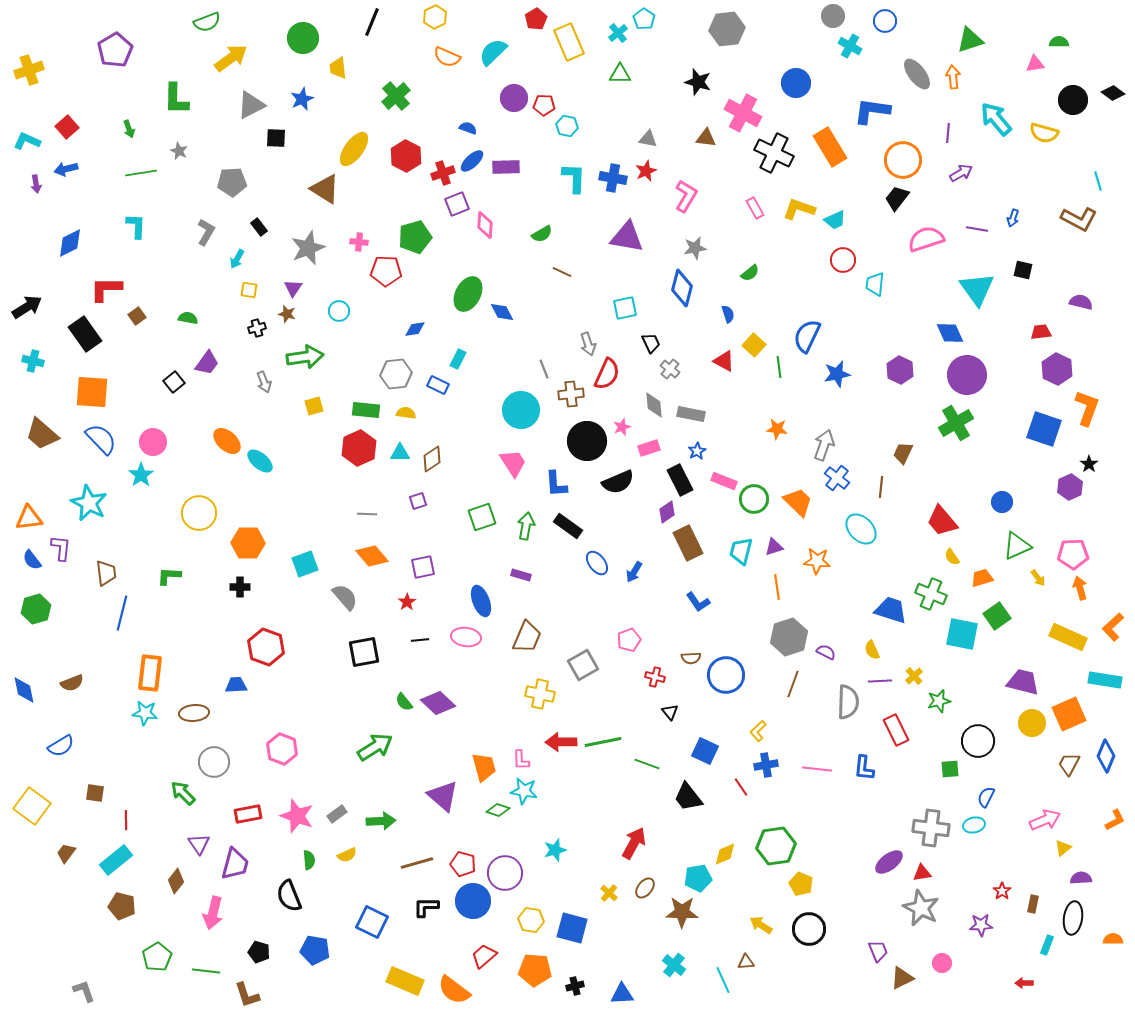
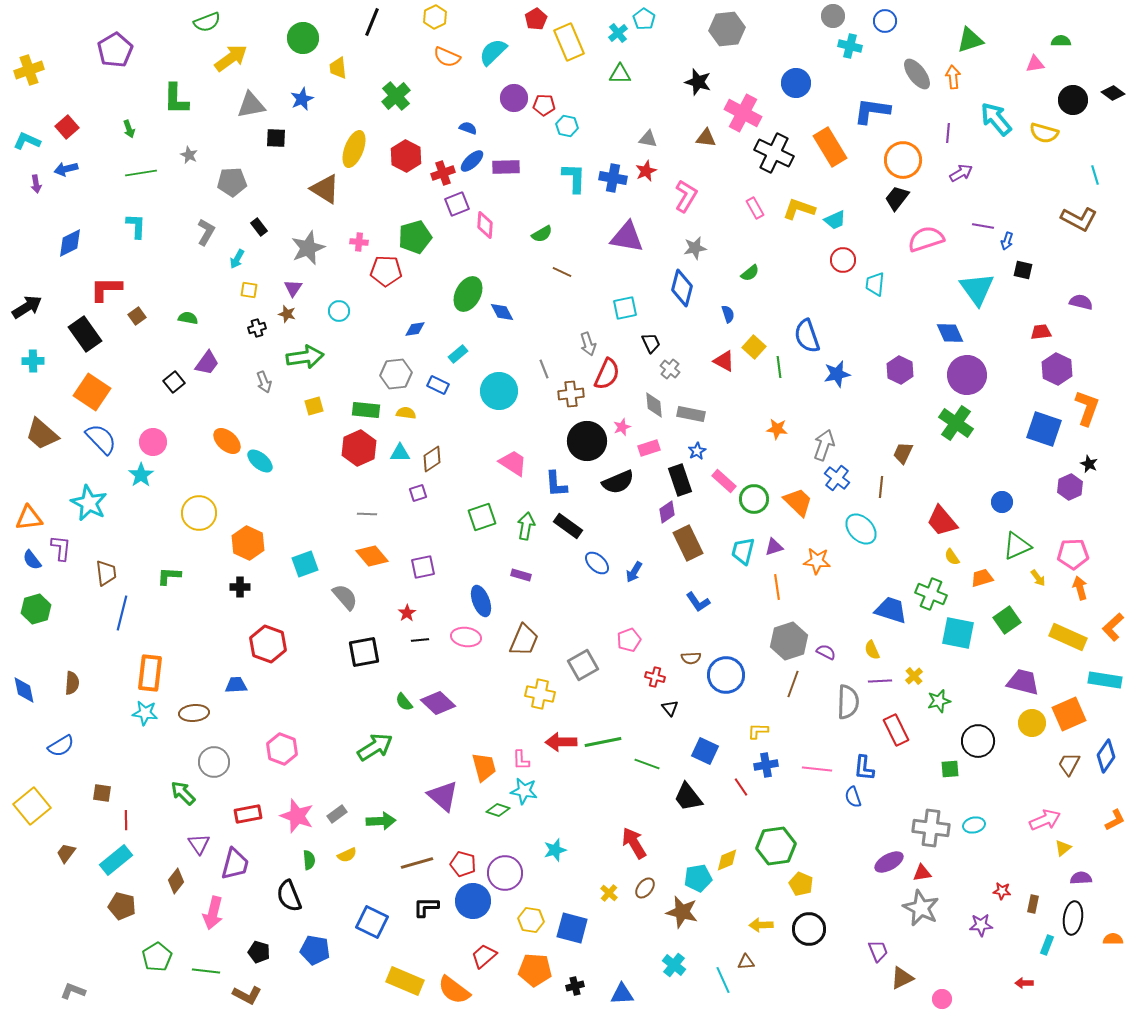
green semicircle at (1059, 42): moved 2 px right, 1 px up
cyan cross at (850, 46): rotated 15 degrees counterclockwise
gray triangle at (251, 105): rotated 16 degrees clockwise
yellow ellipse at (354, 149): rotated 15 degrees counterclockwise
gray star at (179, 151): moved 10 px right, 4 px down
cyan line at (1098, 181): moved 3 px left, 6 px up
blue arrow at (1013, 218): moved 6 px left, 23 px down
purple line at (977, 229): moved 6 px right, 3 px up
blue semicircle at (807, 336): rotated 44 degrees counterclockwise
yellow square at (754, 345): moved 2 px down
cyan rectangle at (458, 359): moved 5 px up; rotated 24 degrees clockwise
cyan cross at (33, 361): rotated 15 degrees counterclockwise
orange square at (92, 392): rotated 30 degrees clockwise
cyan circle at (521, 410): moved 22 px left, 19 px up
green cross at (956, 423): rotated 24 degrees counterclockwise
pink trapezoid at (513, 463): rotated 24 degrees counterclockwise
black star at (1089, 464): rotated 12 degrees counterclockwise
black rectangle at (680, 480): rotated 8 degrees clockwise
pink rectangle at (724, 481): rotated 20 degrees clockwise
purple square at (418, 501): moved 8 px up
orange hexagon at (248, 543): rotated 24 degrees clockwise
cyan trapezoid at (741, 551): moved 2 px right
blue ellipse at (597, 563): rotated 10 degrees counterclockwise
red star at (407, 602): moved 11 px down
green square at (997, 616): moved 10 px right, 4 px down
cyan square at (962, 634): moved 4 px left, 1 px up
brown trapezoid at (527, 637): moved 3 px left, 3 px down
gray hexagon at (789, 637): moved 4 px down
red hexagon at (266, 647): moved 2 px right, 3 px up
brown semicircle at (72, 683): rotated 65 degrees counterclockwise
black triangle at (670, 712): moved 4 px up
yellow L-shape at (758, 731): rotated 45 degrees clockwise
blue diamond at (1106, 756): rotated 12 degrees clockwise
brown square at (95, 793): moved 7 px right
blue semicircle at (986, 797): moved 133 px left; rotated 45 degrees counterclockwise
yellow square at (32, 806): rotated 15 degrees clockwise
red arrow at (634, 843): rotated 60 degrees counterclockwise
yellow diamond at (725, 854): moved 2 px right, 6 px down
purple ellipse at (889, 862): rotated 8 degrees clockwise
red star at (1002, 891): rotated 30 degrees counterclockwise
brown star at (682, 912): rotated 12 degrees clockwise
yellow arrow at (761, 925): rotated 35 degrees counterclockwise
pink circle at (942, 963): moved 36 px down
gray L-shape at (84, 991): moved 11 px left; rotated 50 degrees counterclockwise
brown L-shape at (247, 995): rotated 44 degrees counterclockwise
